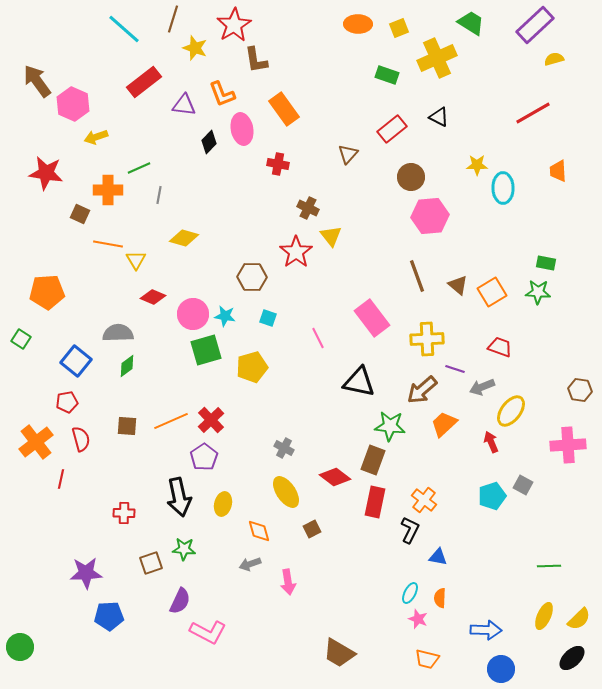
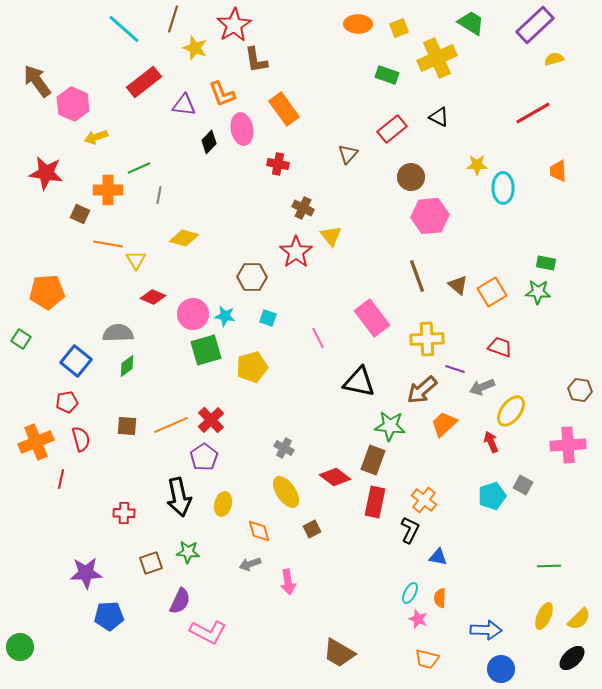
brown cross at (308, 208): moved 5 px left
orange line at (171, 421): moved 4 px down
orange cross at (36, 442): rotated 16 degrees clockwise
green star at (184, 549): moved 4 px right, 3 px down
